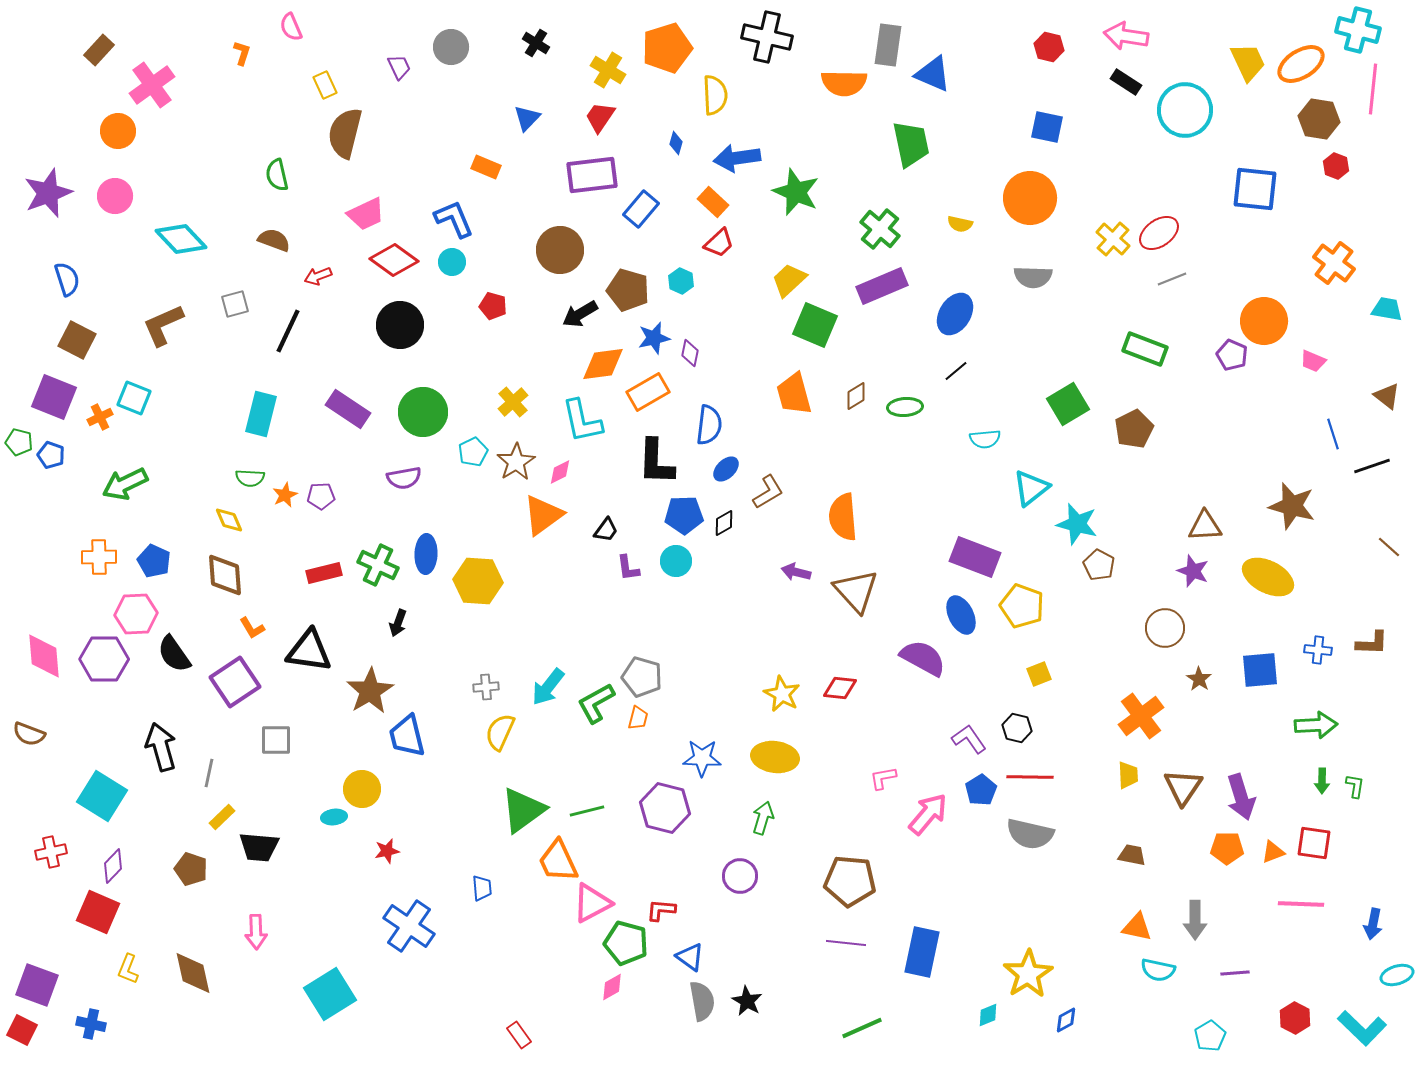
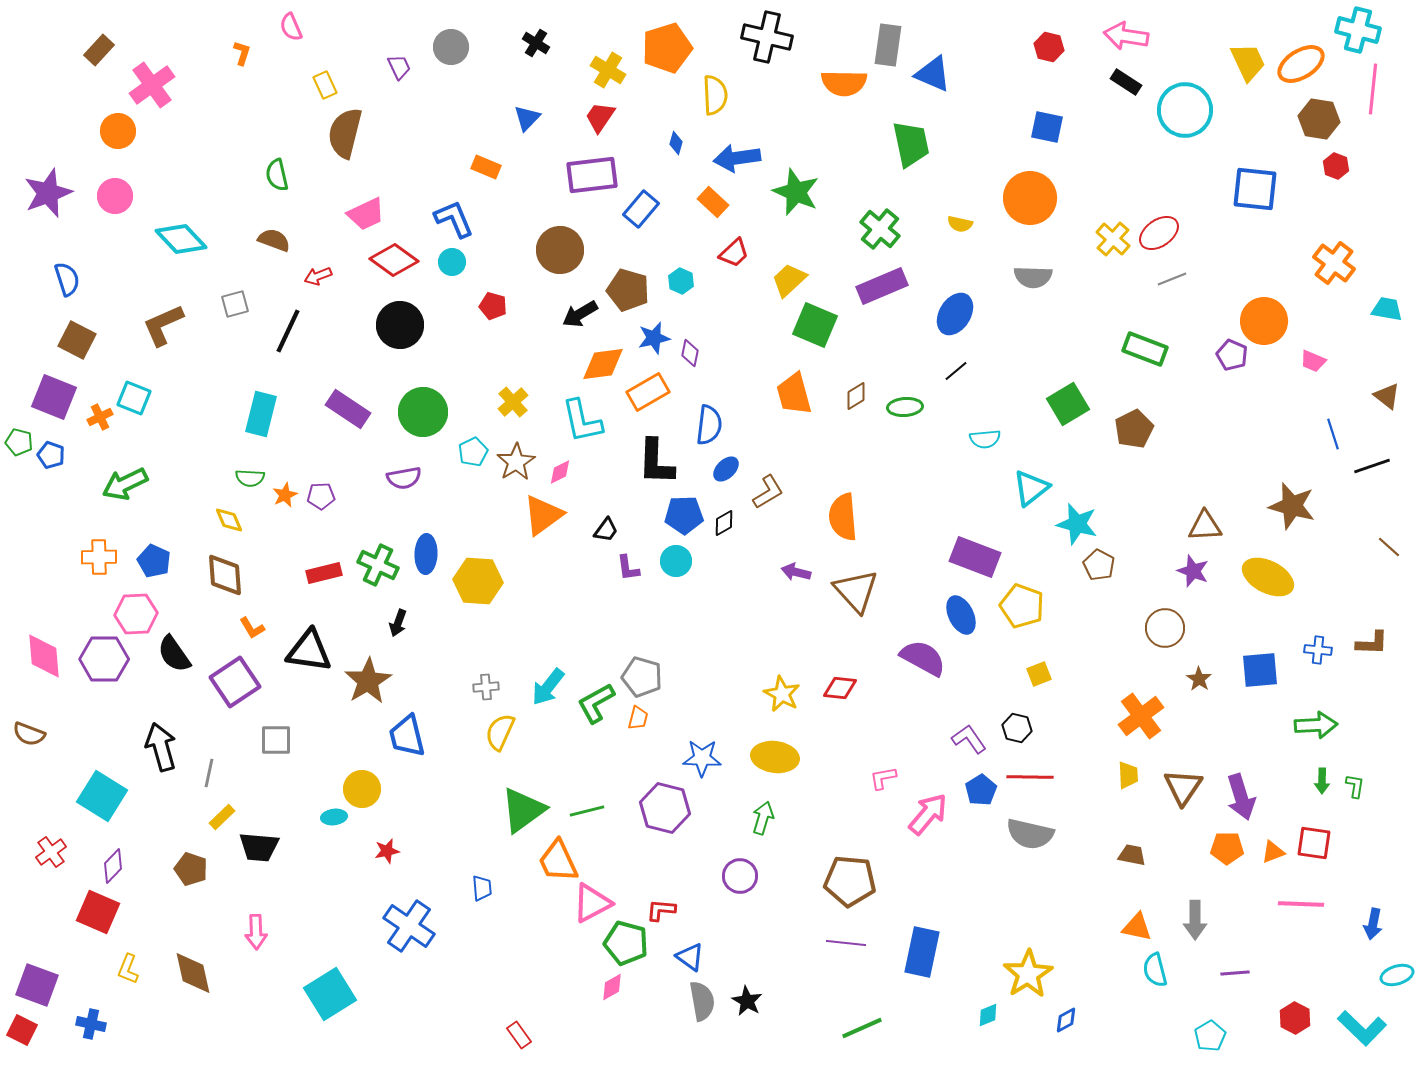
red trapezoid at (719, 243): moved 15 px right, 10 px down
brown star at (370, 691): moved 2 px left, 10 px up
red cross at (51, 852): rotated 24 degrees counterclockwise
cyan semicircle at (1158, 970): moved 3 px left; rotated 64 degrees clockwise
